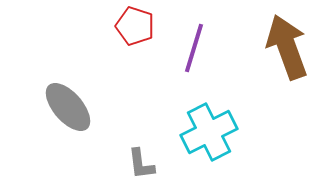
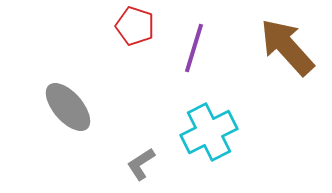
brown arrow: rotated 22 degrees counterclockwise
gray L-shape: rotated 64 degrees clockwise
